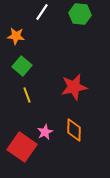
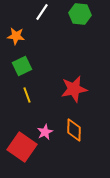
green square: rotated 24 degrees clockwise
red star: moved 2 px down
